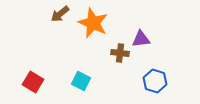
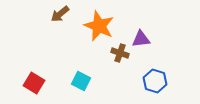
orange star: moved 6 px right, 3 px down
brown cross: rotated 12 degrees clockwise
red square: moved 1 px right, 1 px down
